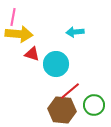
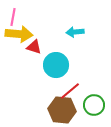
red triangle: moved 2 px right, 7 px up
cyan circle: moved 1 px down
